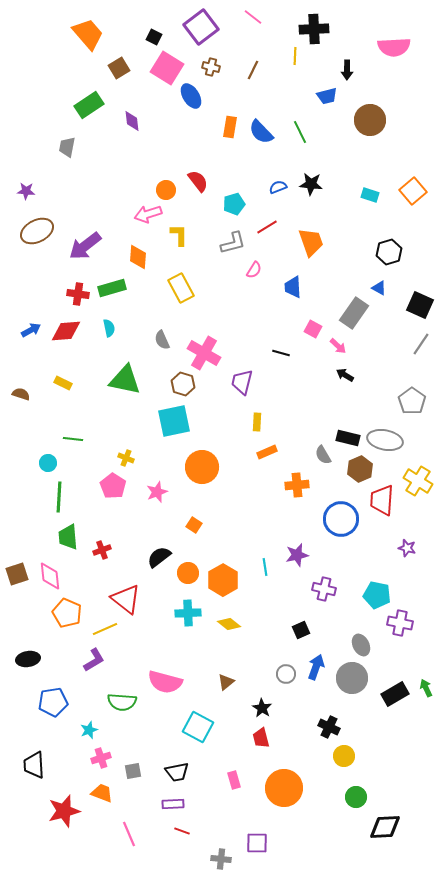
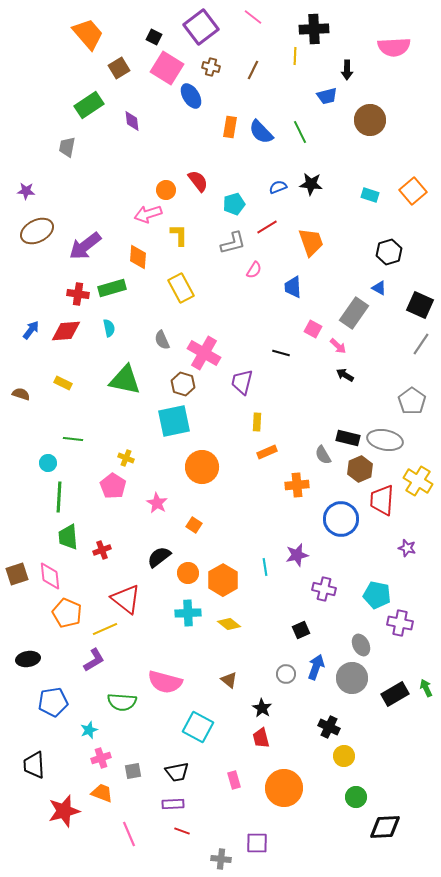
blue arrow at (31, 330): rotated 24 degrees counterclockwise
pink star at (157, 492): moved 11 px down; rotated 20 degrees counterclockwise
brown triangle at (226, 682): moved 3 px right, 2 px up; rotated 42 degrees counterclockwise
